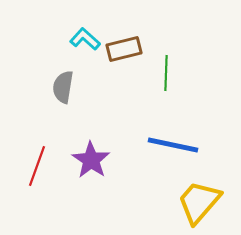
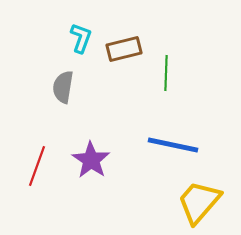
cyan L-shape: moved 4 px left, 1 px up; rotated 68 degrees clockwise
